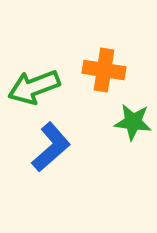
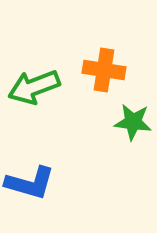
blue L-shape: moved 21 px left, 36 px down; rotated 57 degrees clockwise
